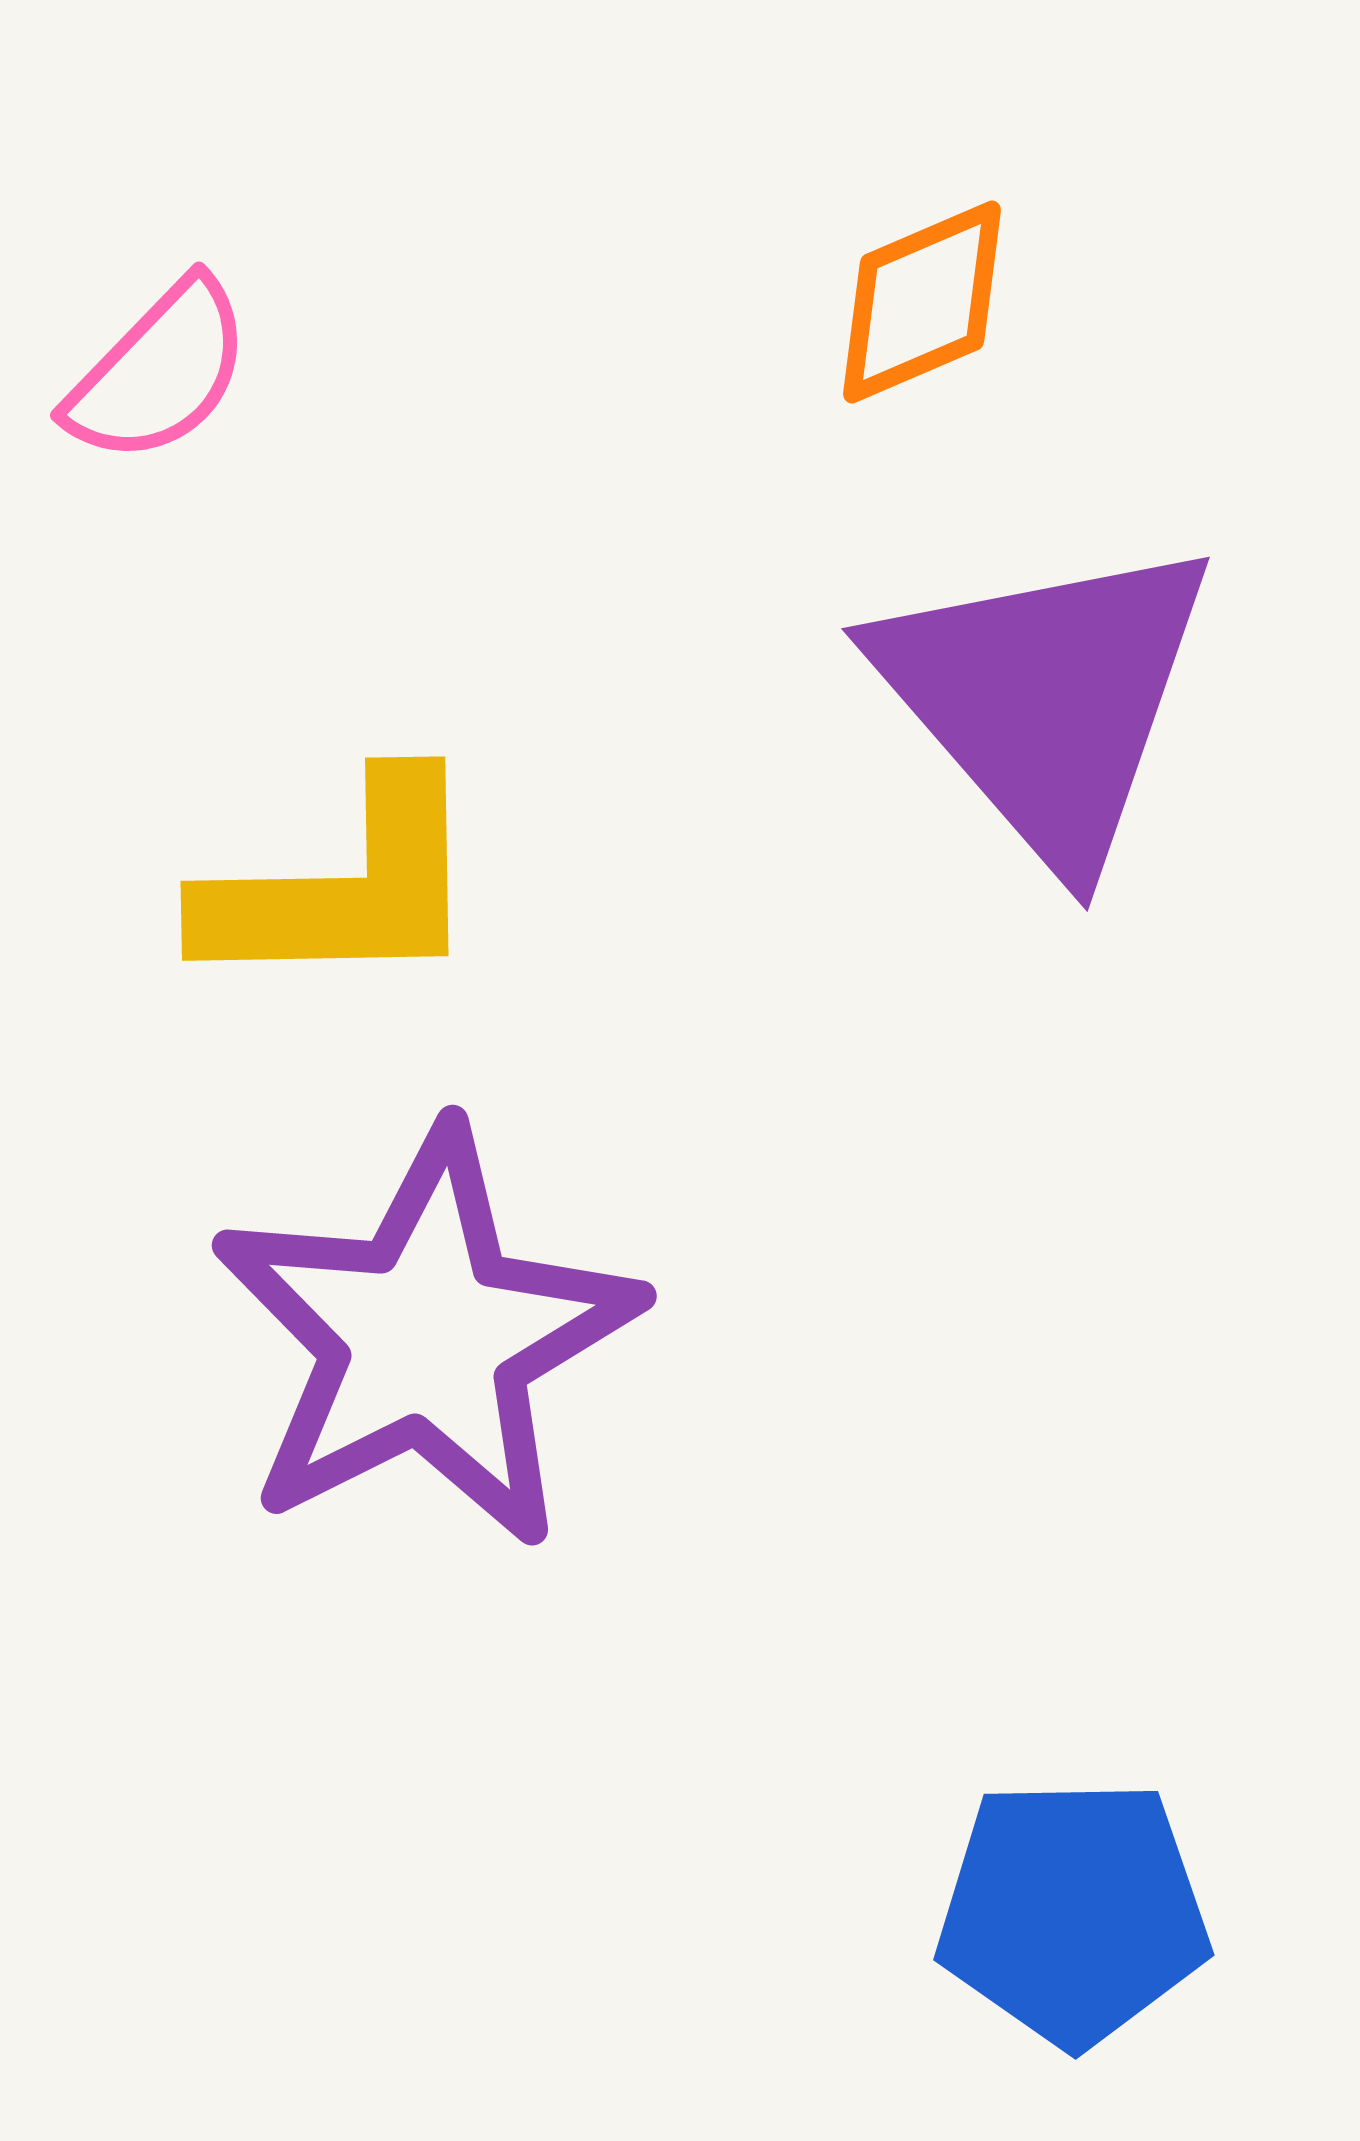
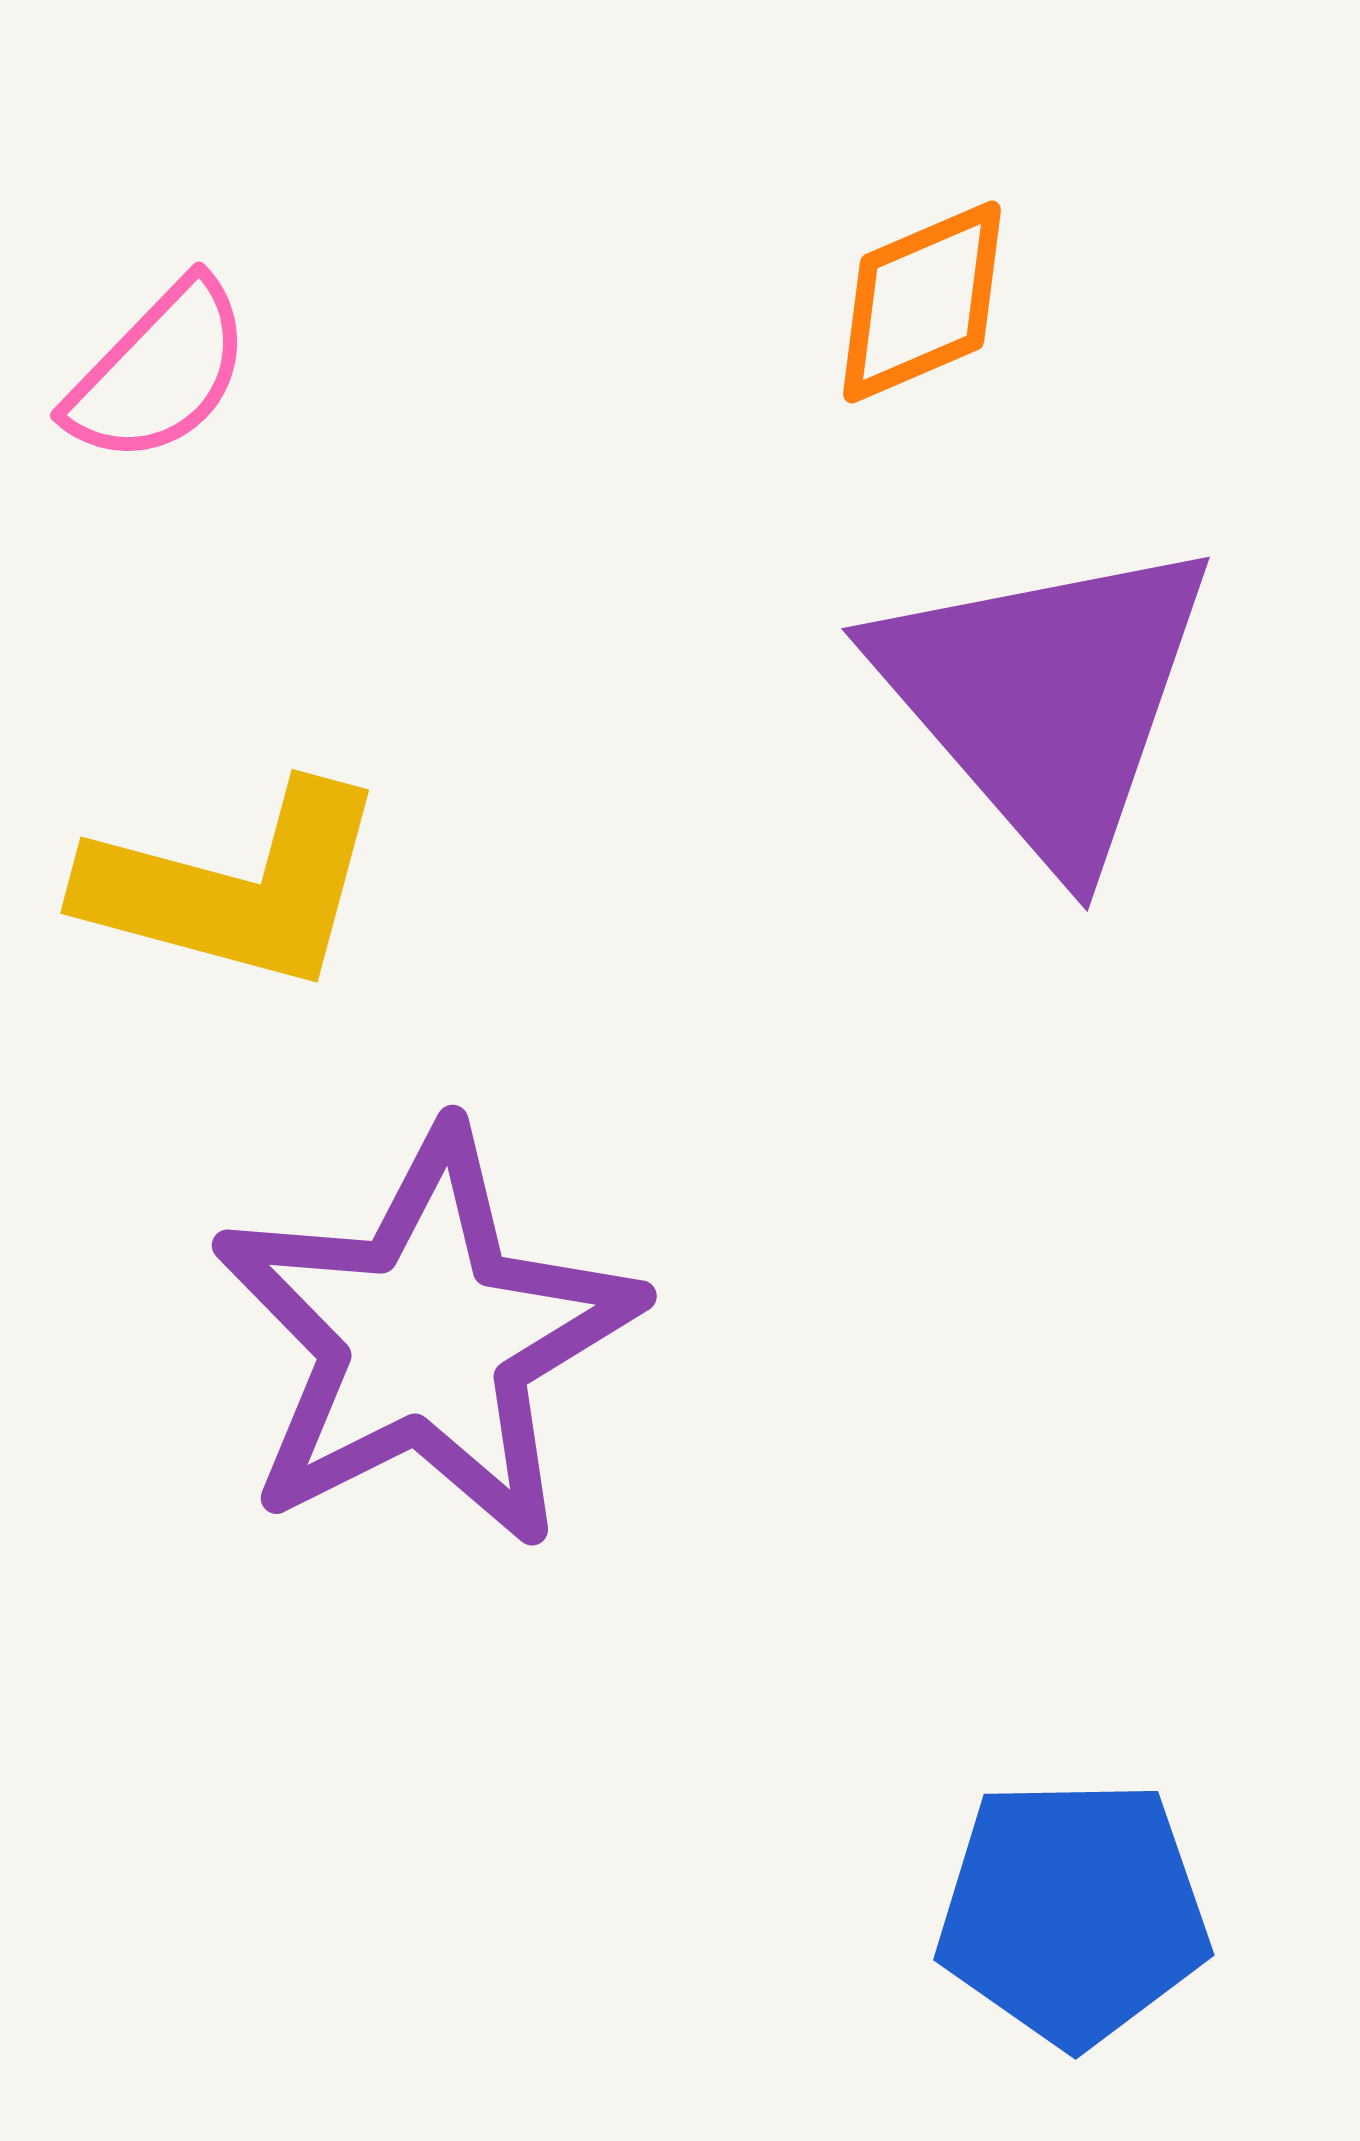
yellow L-shape: moved 108 px left; rotated 16 degrees clockwise
